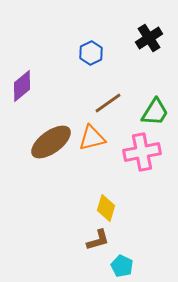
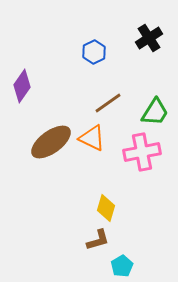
blue hexagon: moved 3 px right, 1 px up
purple diamond: rotated 16 degrees counterclockwise
orange triangle: rotated 40 degrees clockwise
cyan pentagon: rotated 15 degrees clockwise
